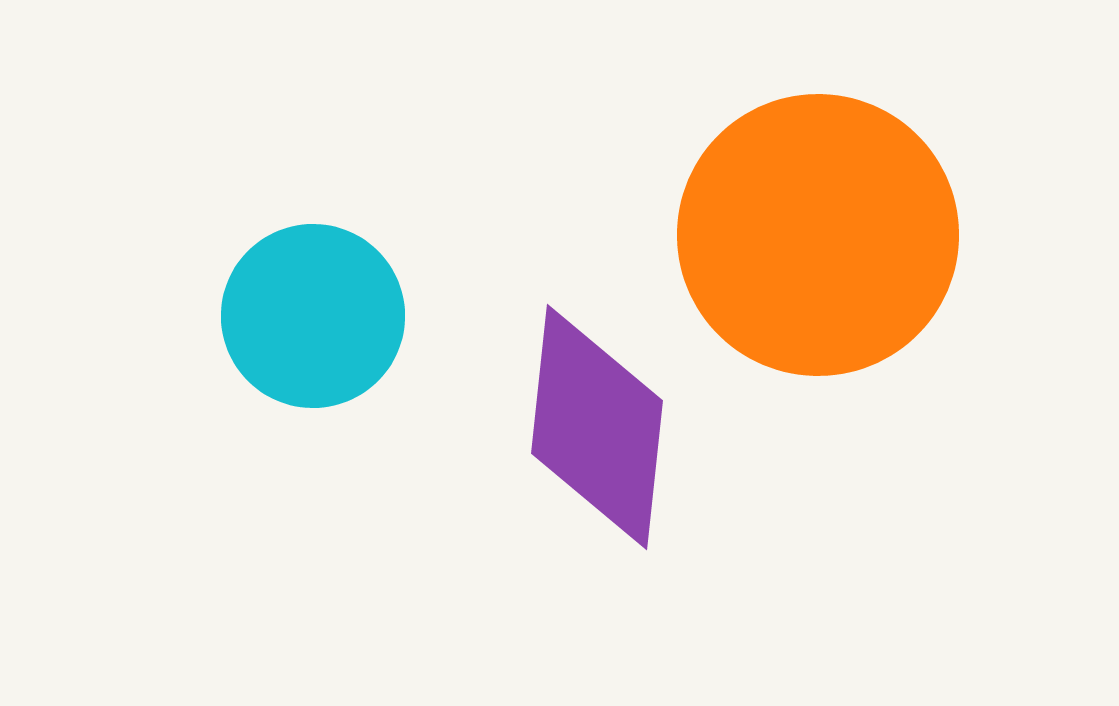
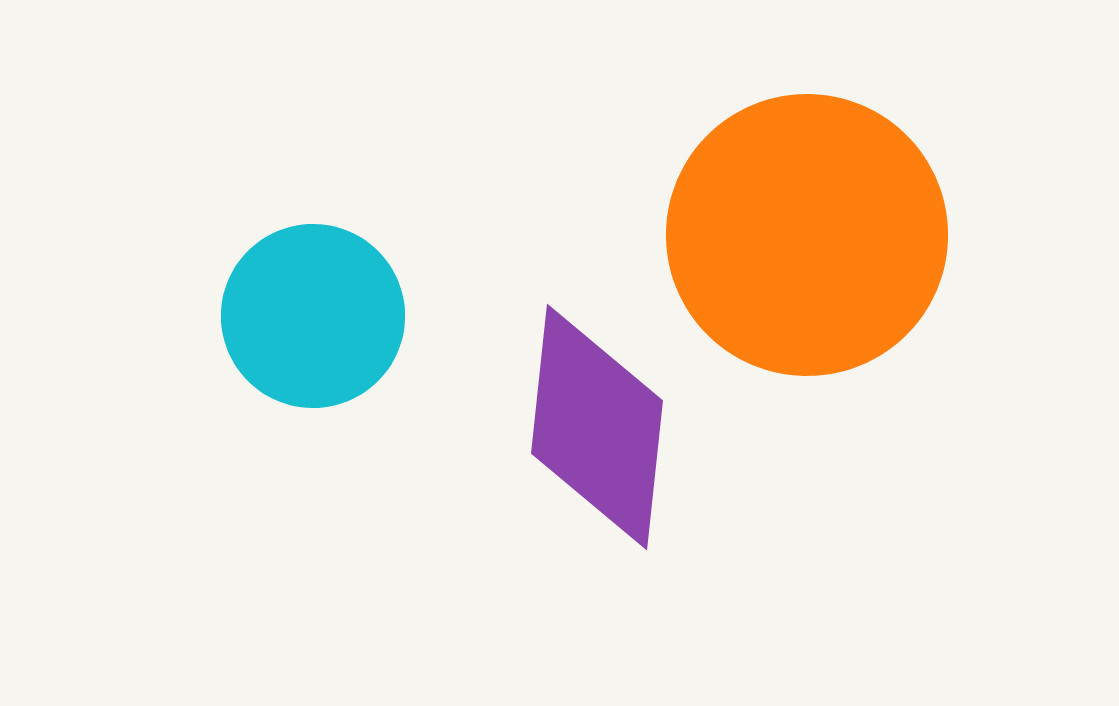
orange circle: moved 11 px left
